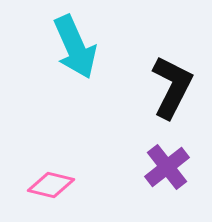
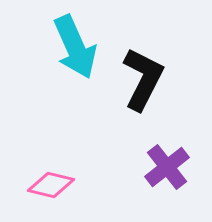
black L-shape: moved 29 px left, 8 px up
